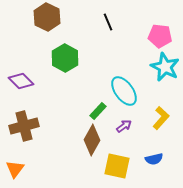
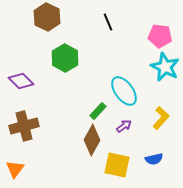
yellow square: moved 1 px up
